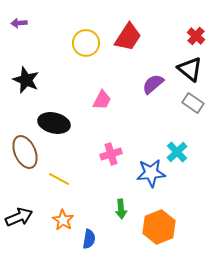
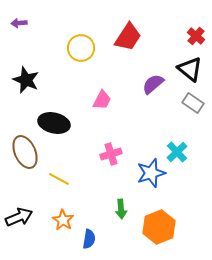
yellow circle: moved 5 px left, 5 px down
blue star: rotated 12 degrees counterclockwise
